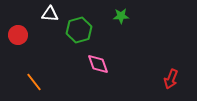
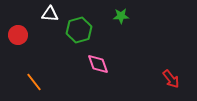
red arrow: rotated 60 degrees counterclockwise
